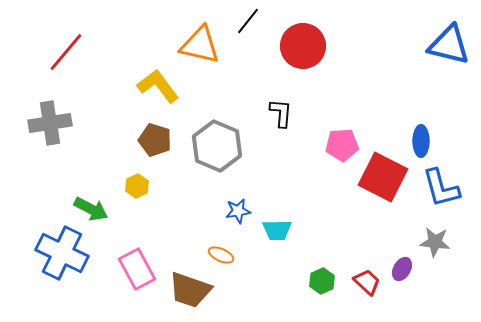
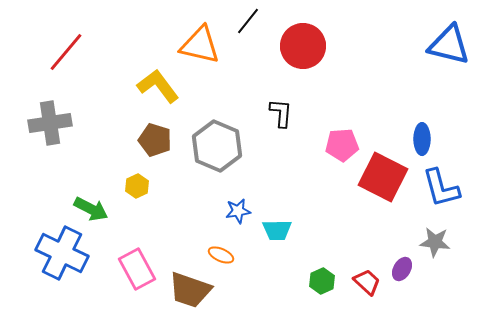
blue ellipse: moved 1 px right, 2 px up
